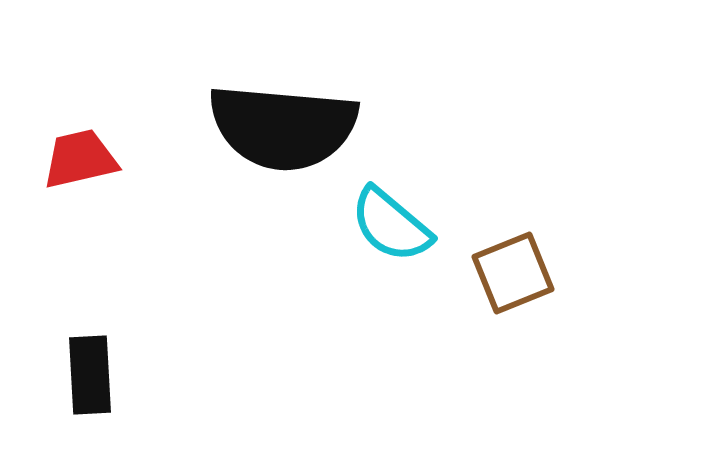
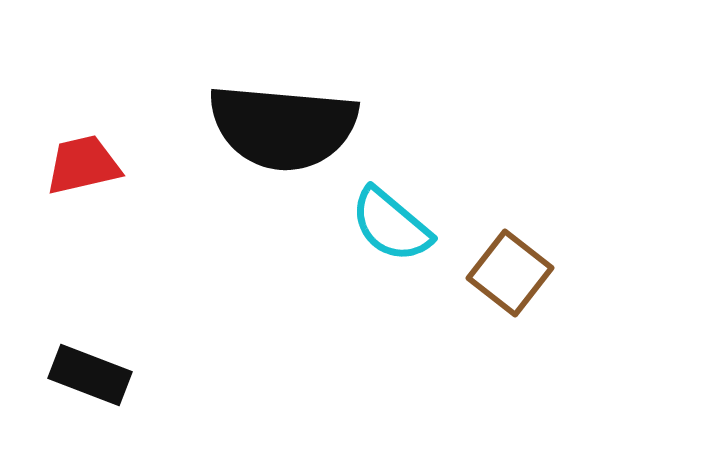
red trapezoid: moved 3 px right, 6 px down
brown square: moved 3 px left; rotated 30 degrees counterclockwise
black rectangle: rotated 66 degrees counterclockwise
